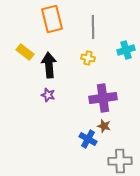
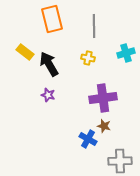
gray line: moved 1 px right, 1 px up
cyan cross: moved 3 px down
black arrow: moved 1 px up; rotated 25 degrees counterclockwise
